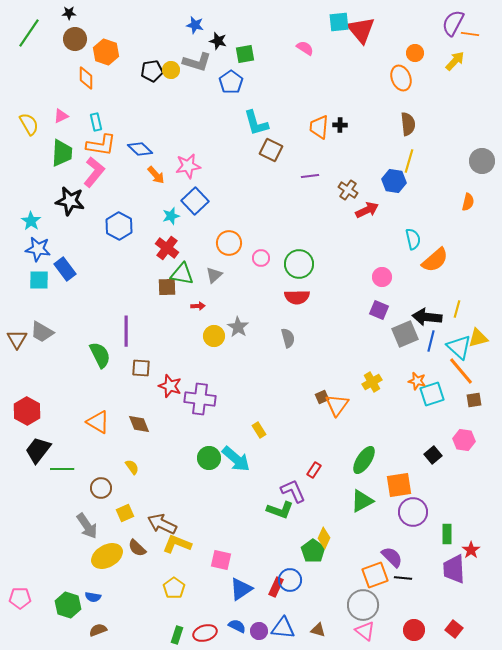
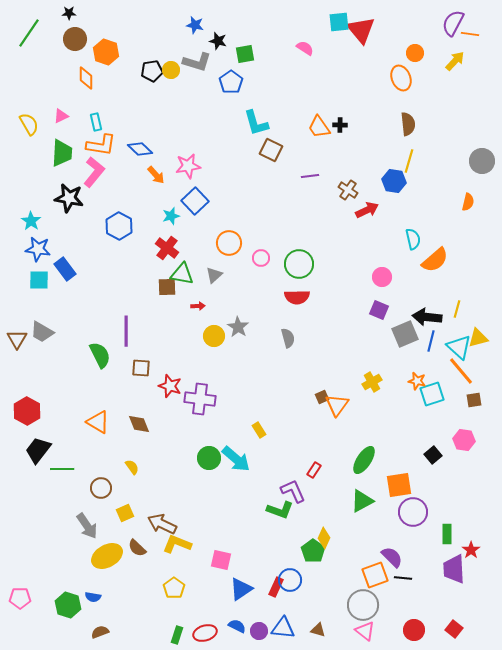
orange trapezoid at (319, 127): rotated 40 degrees counterclockwise
black star at (70, 201): moved 1 px left, 3 px up
brown semicircle at (98, 630): moved 2 px right, 2 px down
